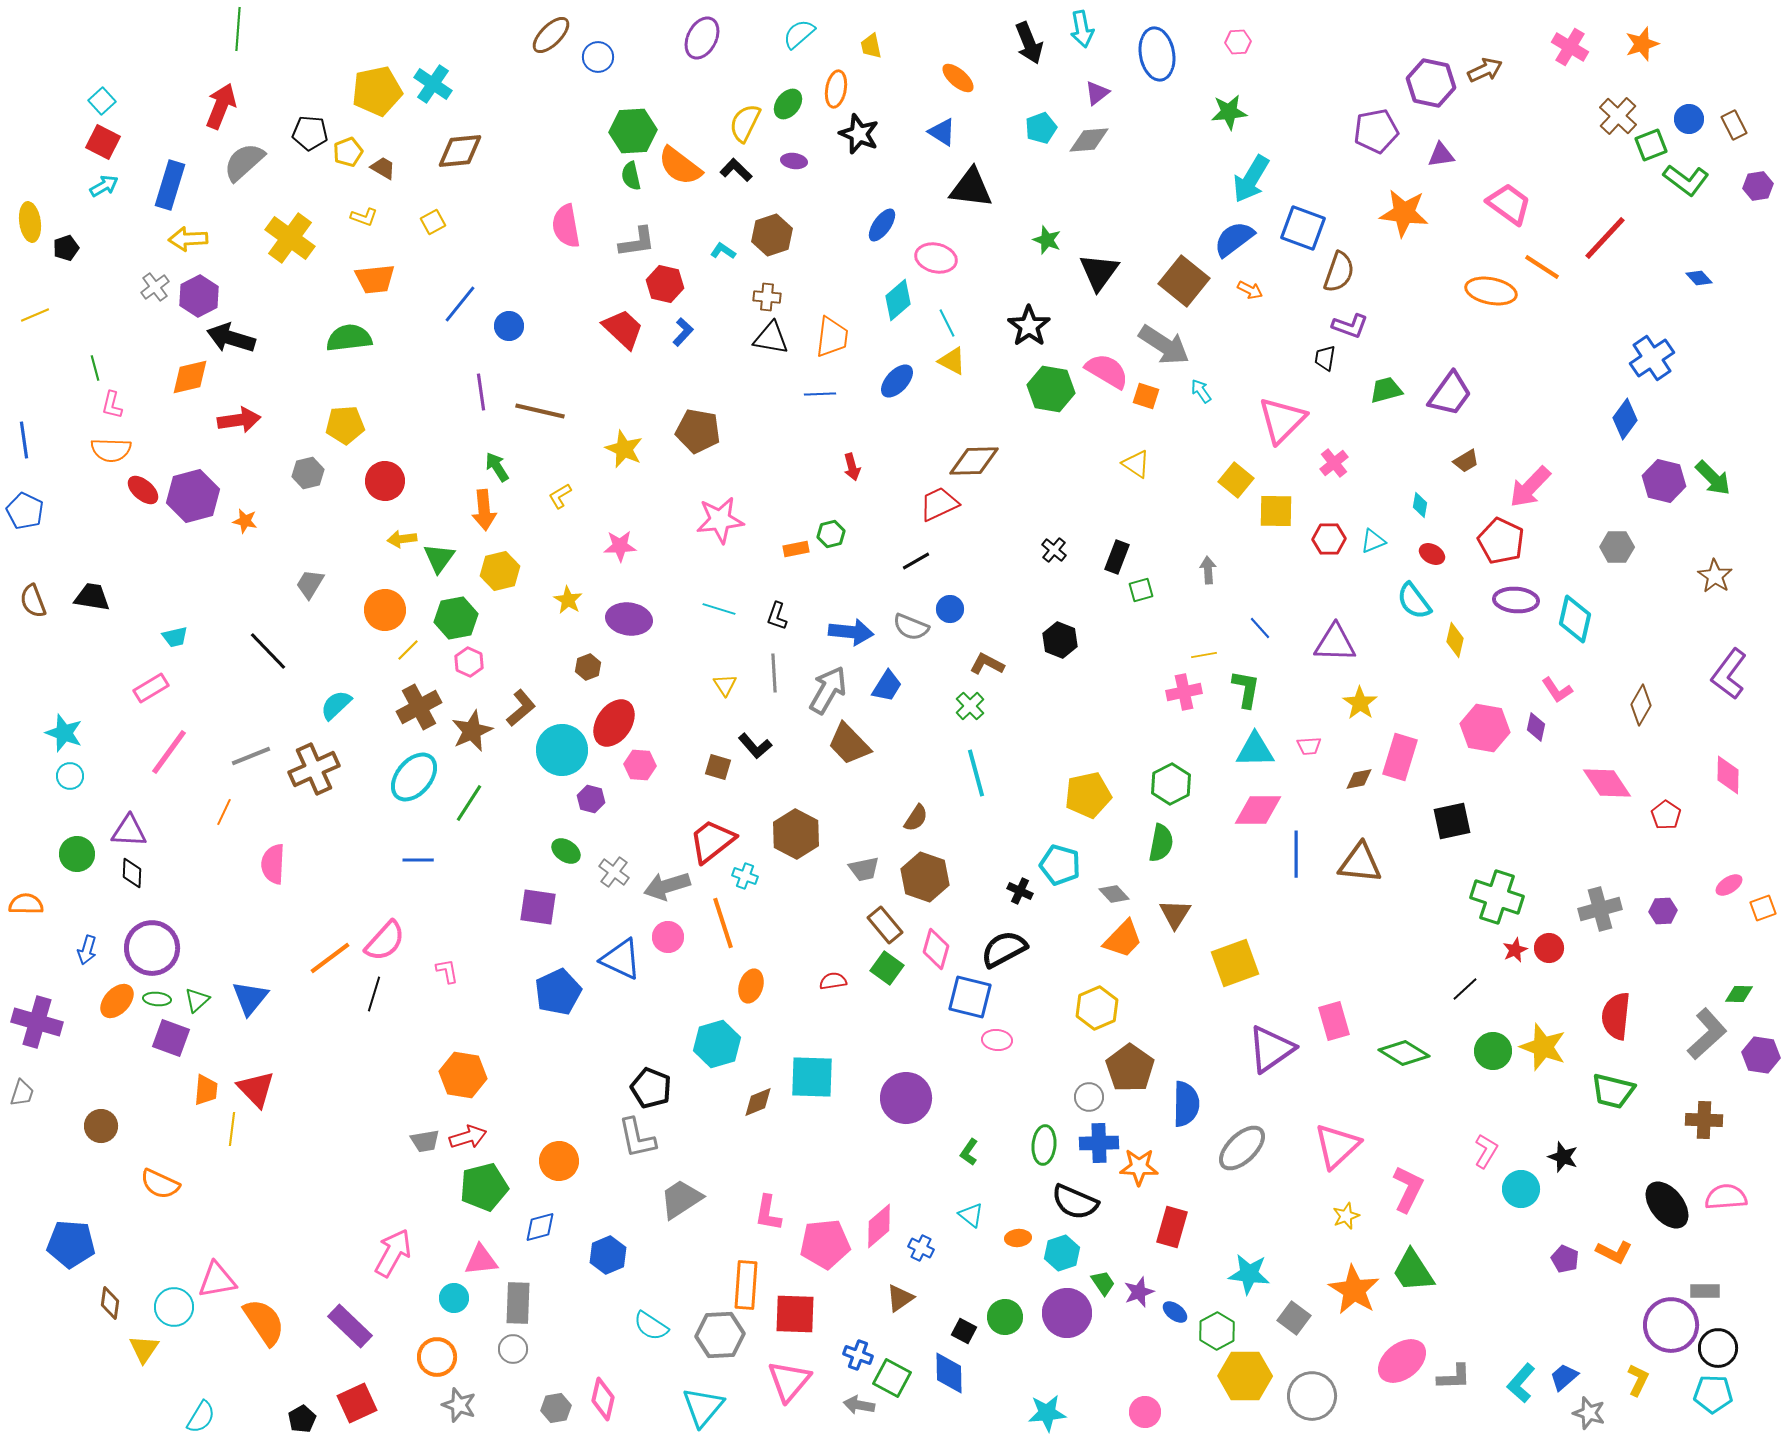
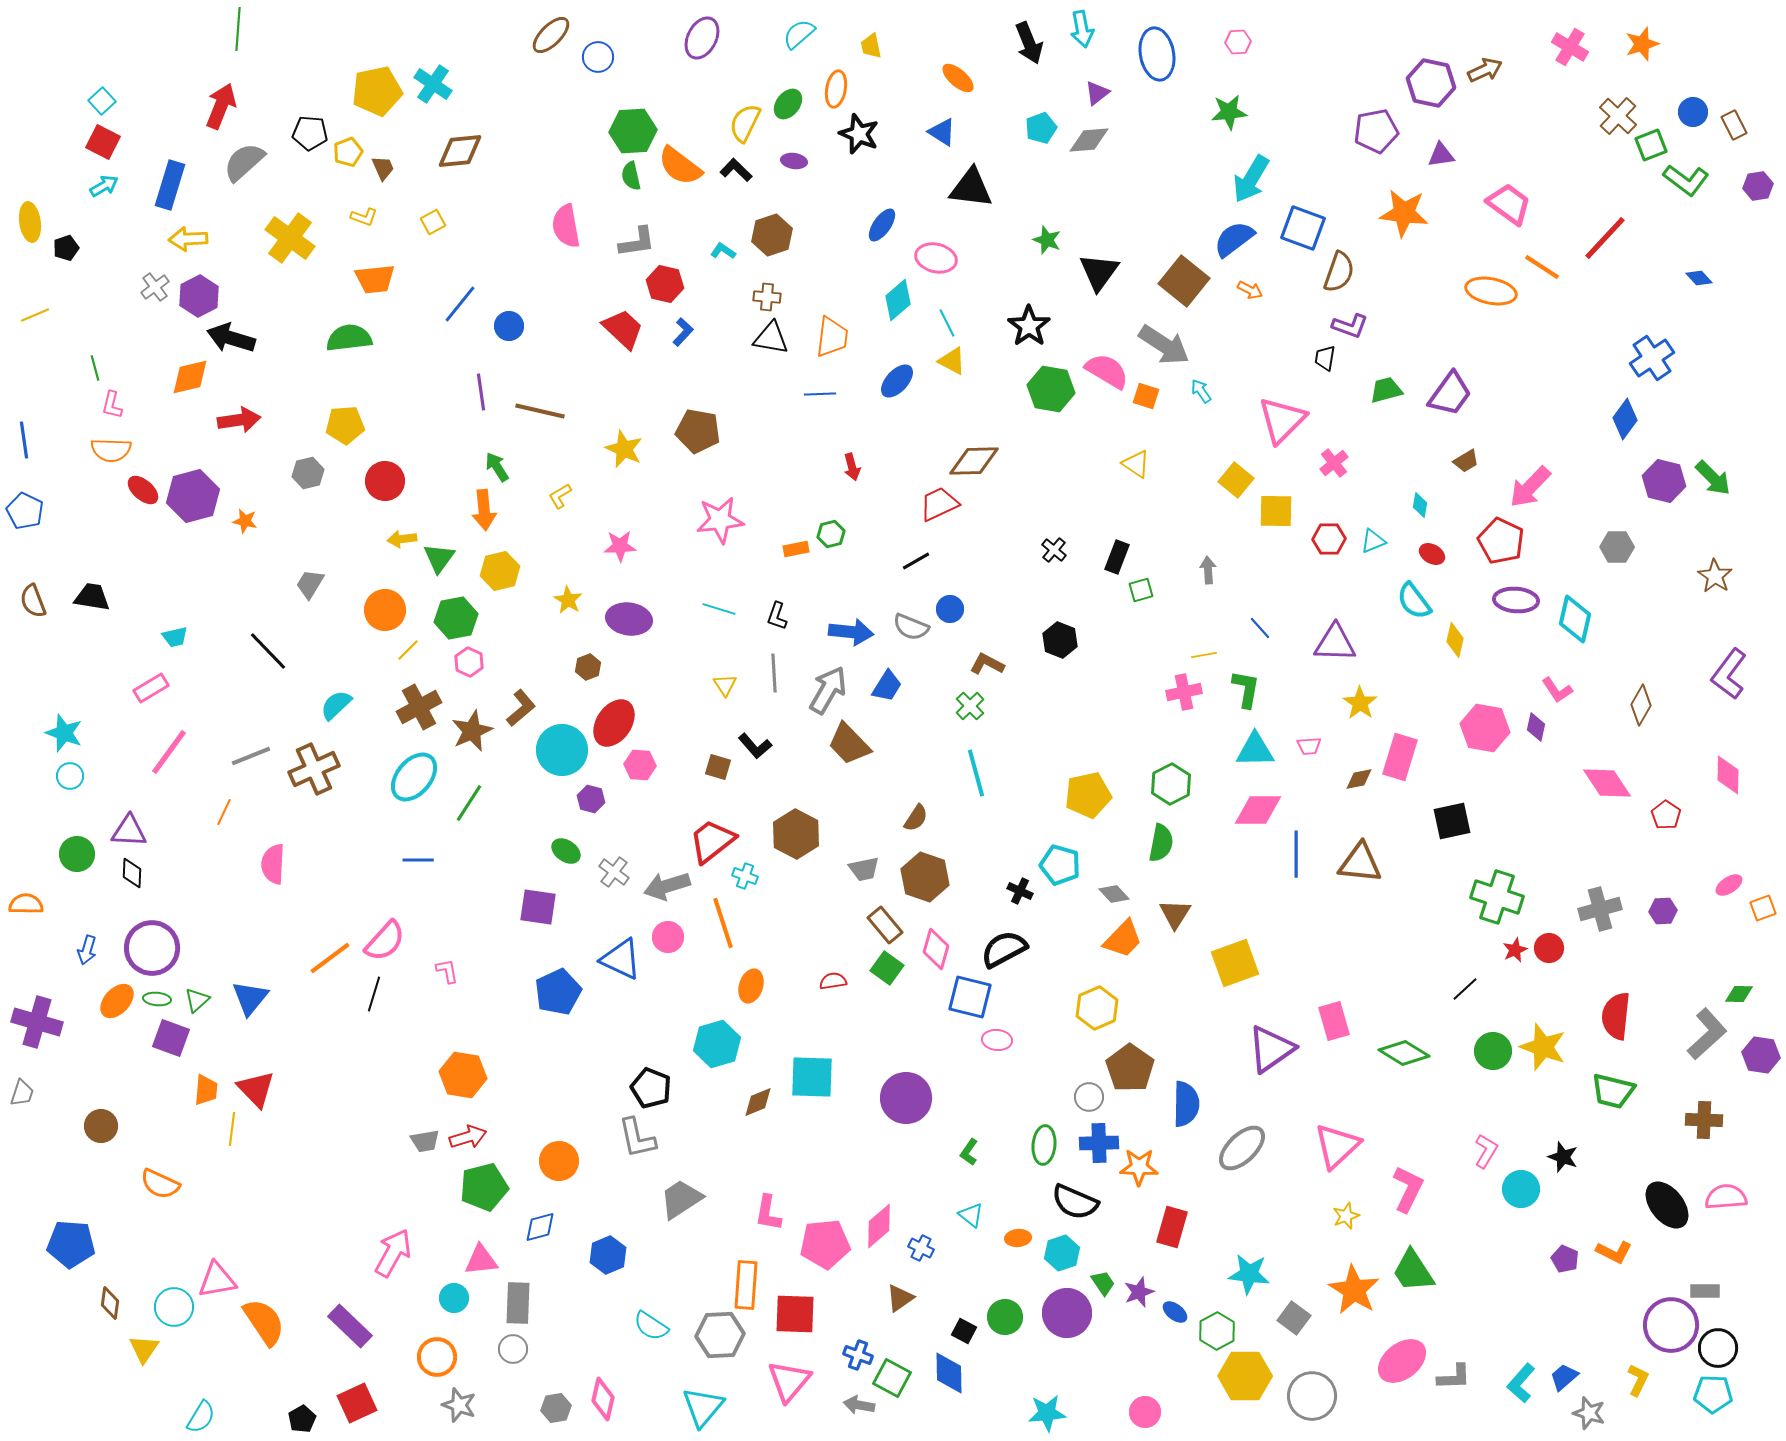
blue circle at (1689, 119): moved 4 px right, 7 px up
brown trapezoid at (383, 168): rotated 36 degrees clockwise
